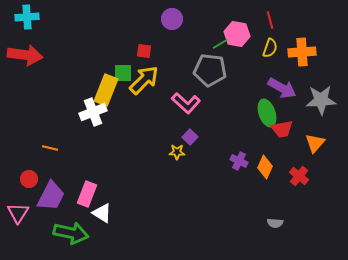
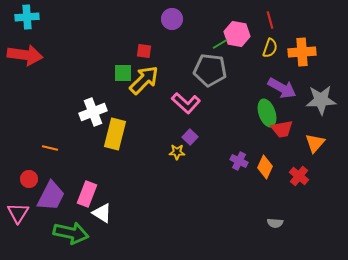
yellow rectangle: moved 9 px right, 44 px down; rotated 8 degrees counterclockwise
